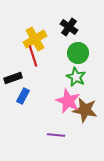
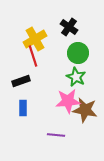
black rectangle: moved 8 px right, 3 px down
blue rectangle: moved 12 px down; rotated 28 degrees counterclockwise
pink star: rotated 30 degrees counterclockwise
